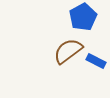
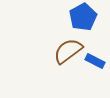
blue rectangle: moved 1 px left
